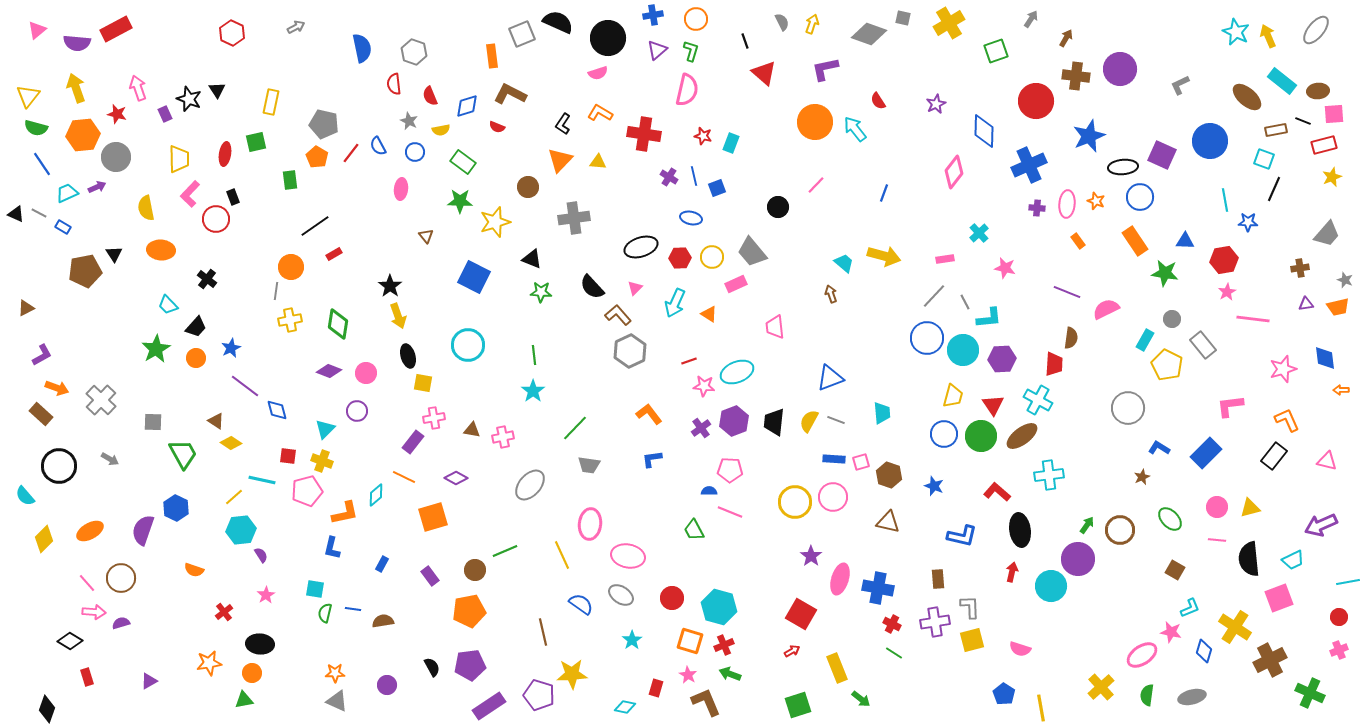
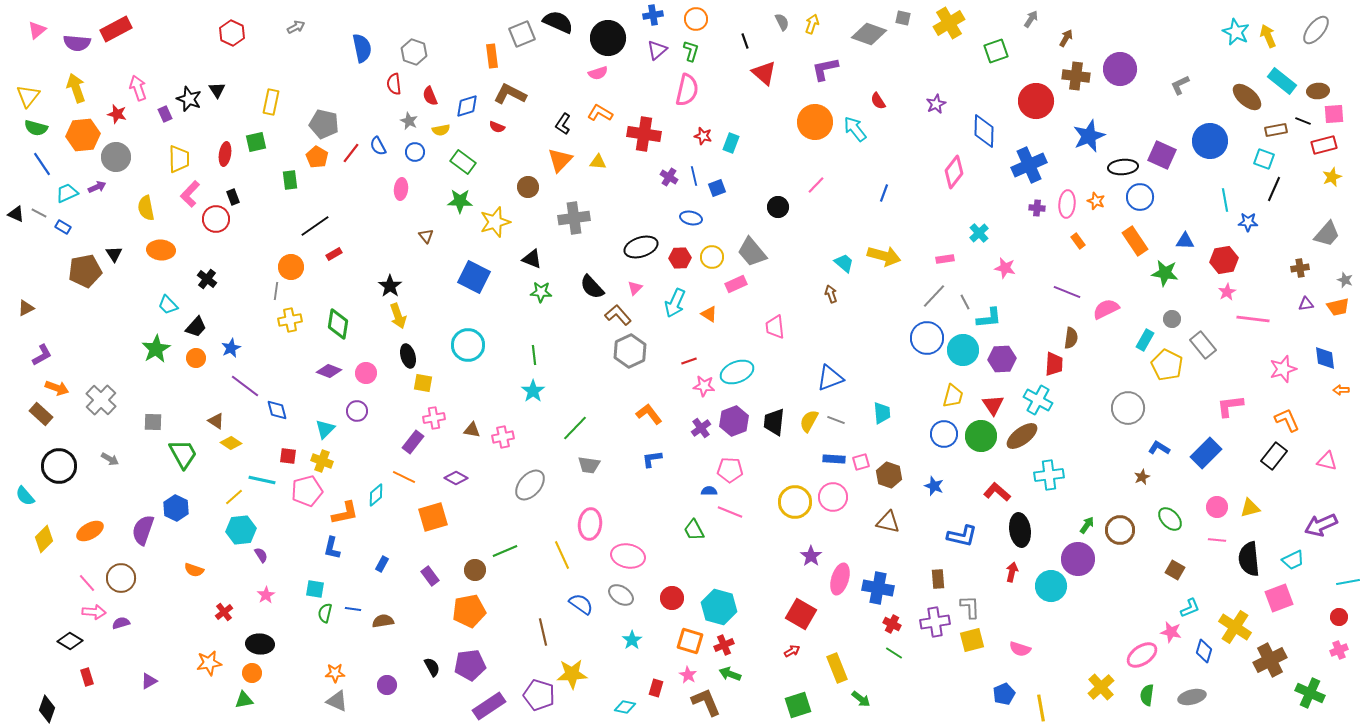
blue pentagon at (1004, 694): rotated 15 degrees clockwise
